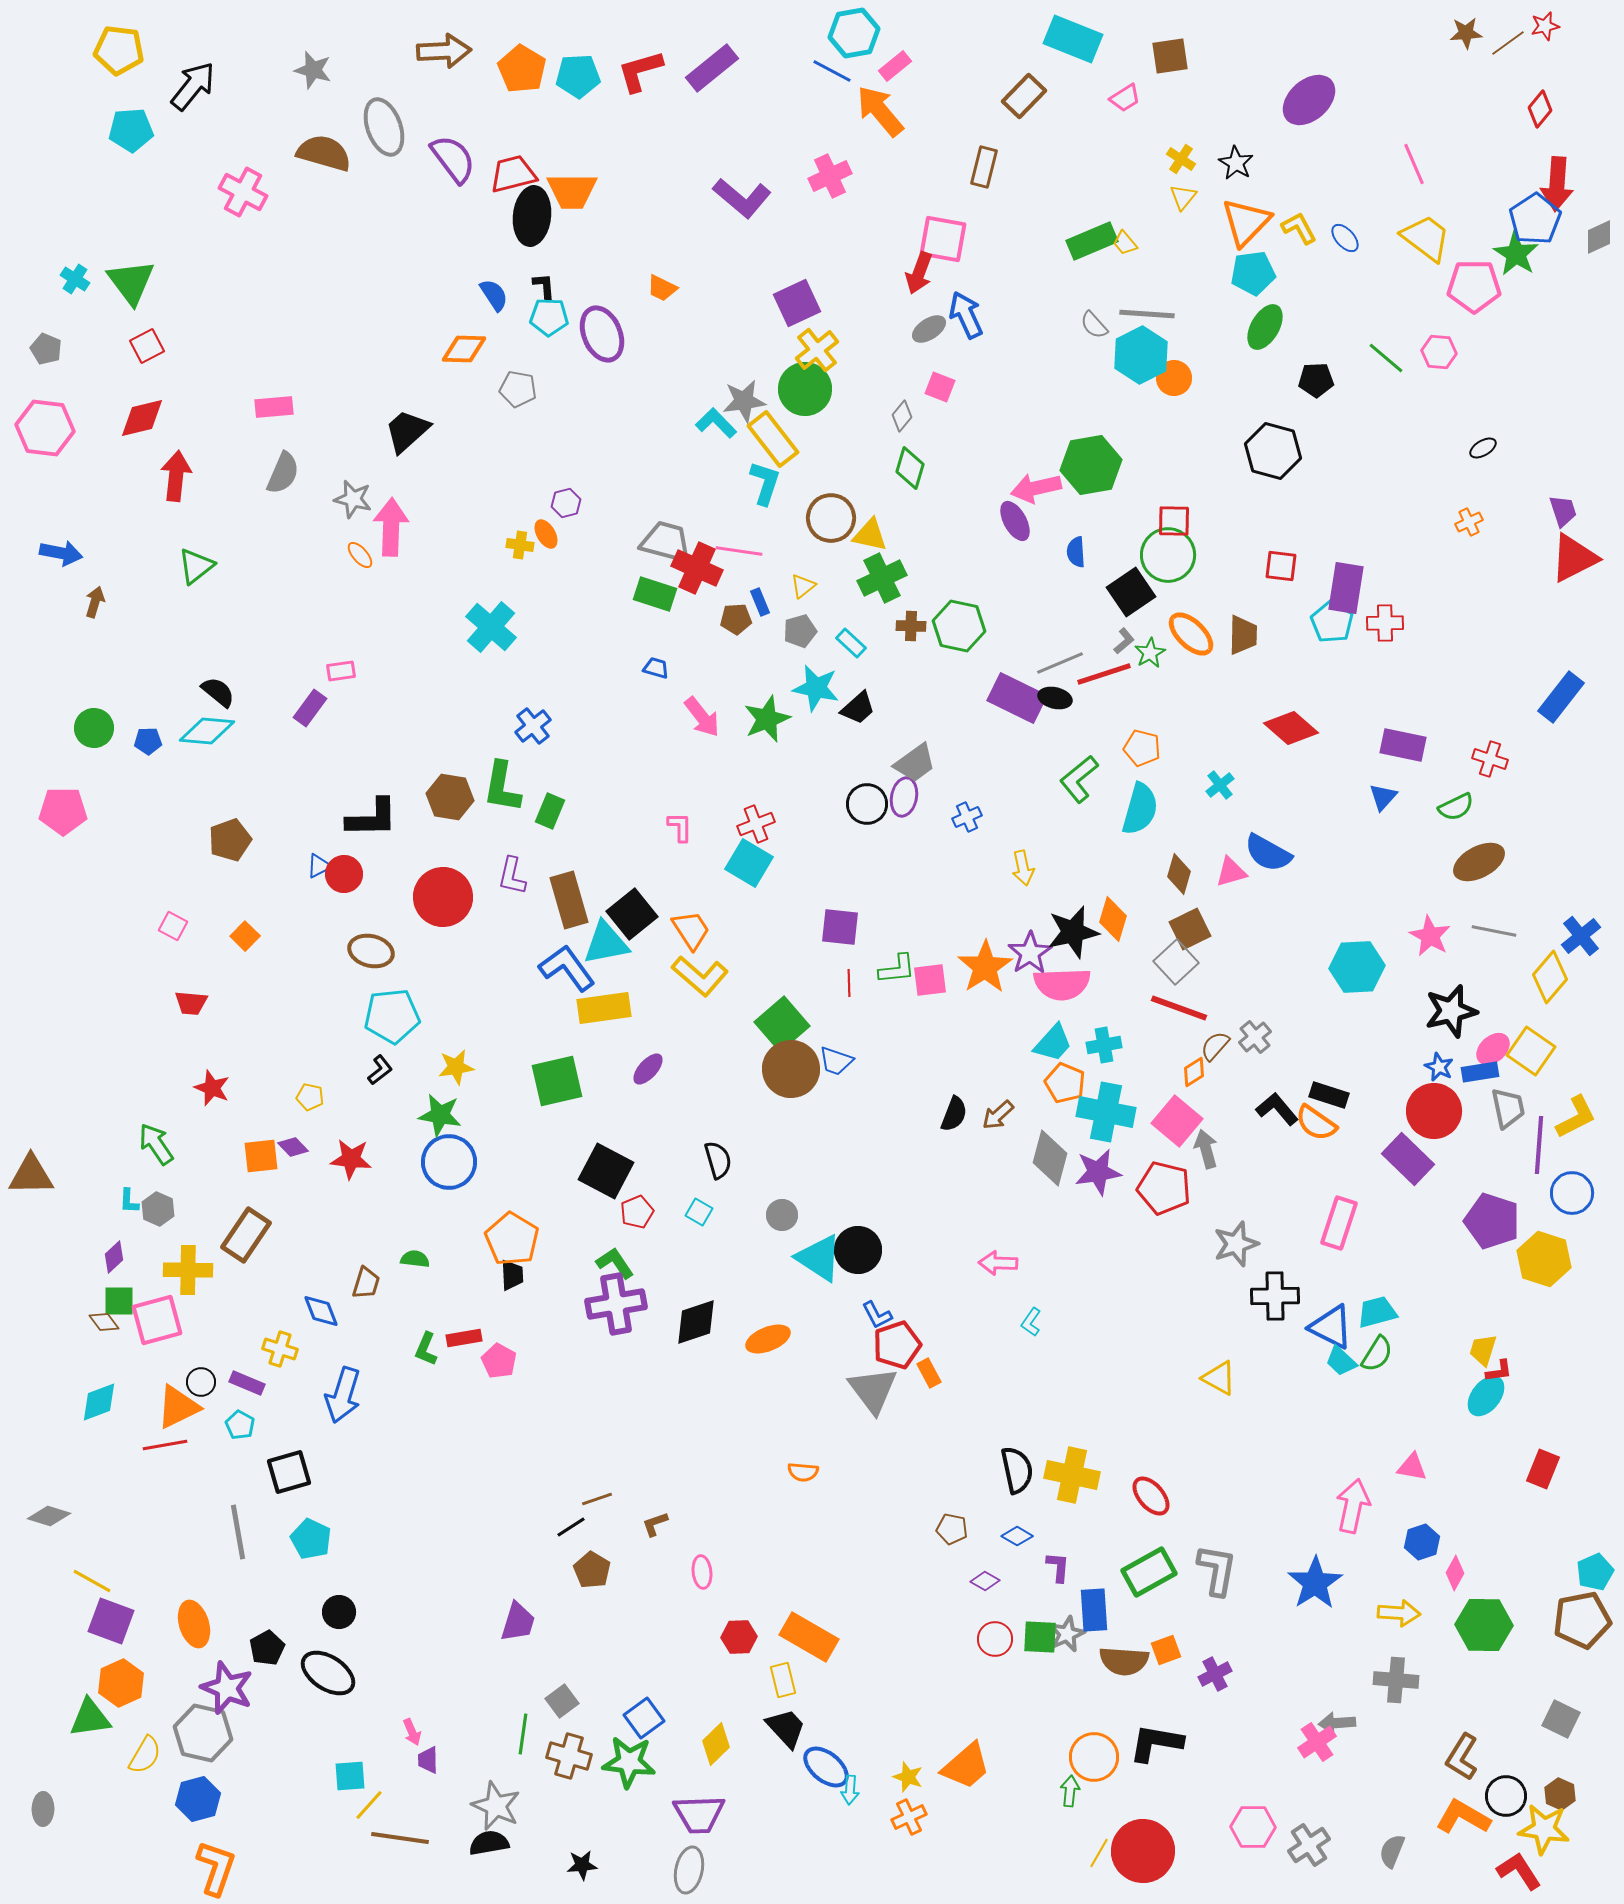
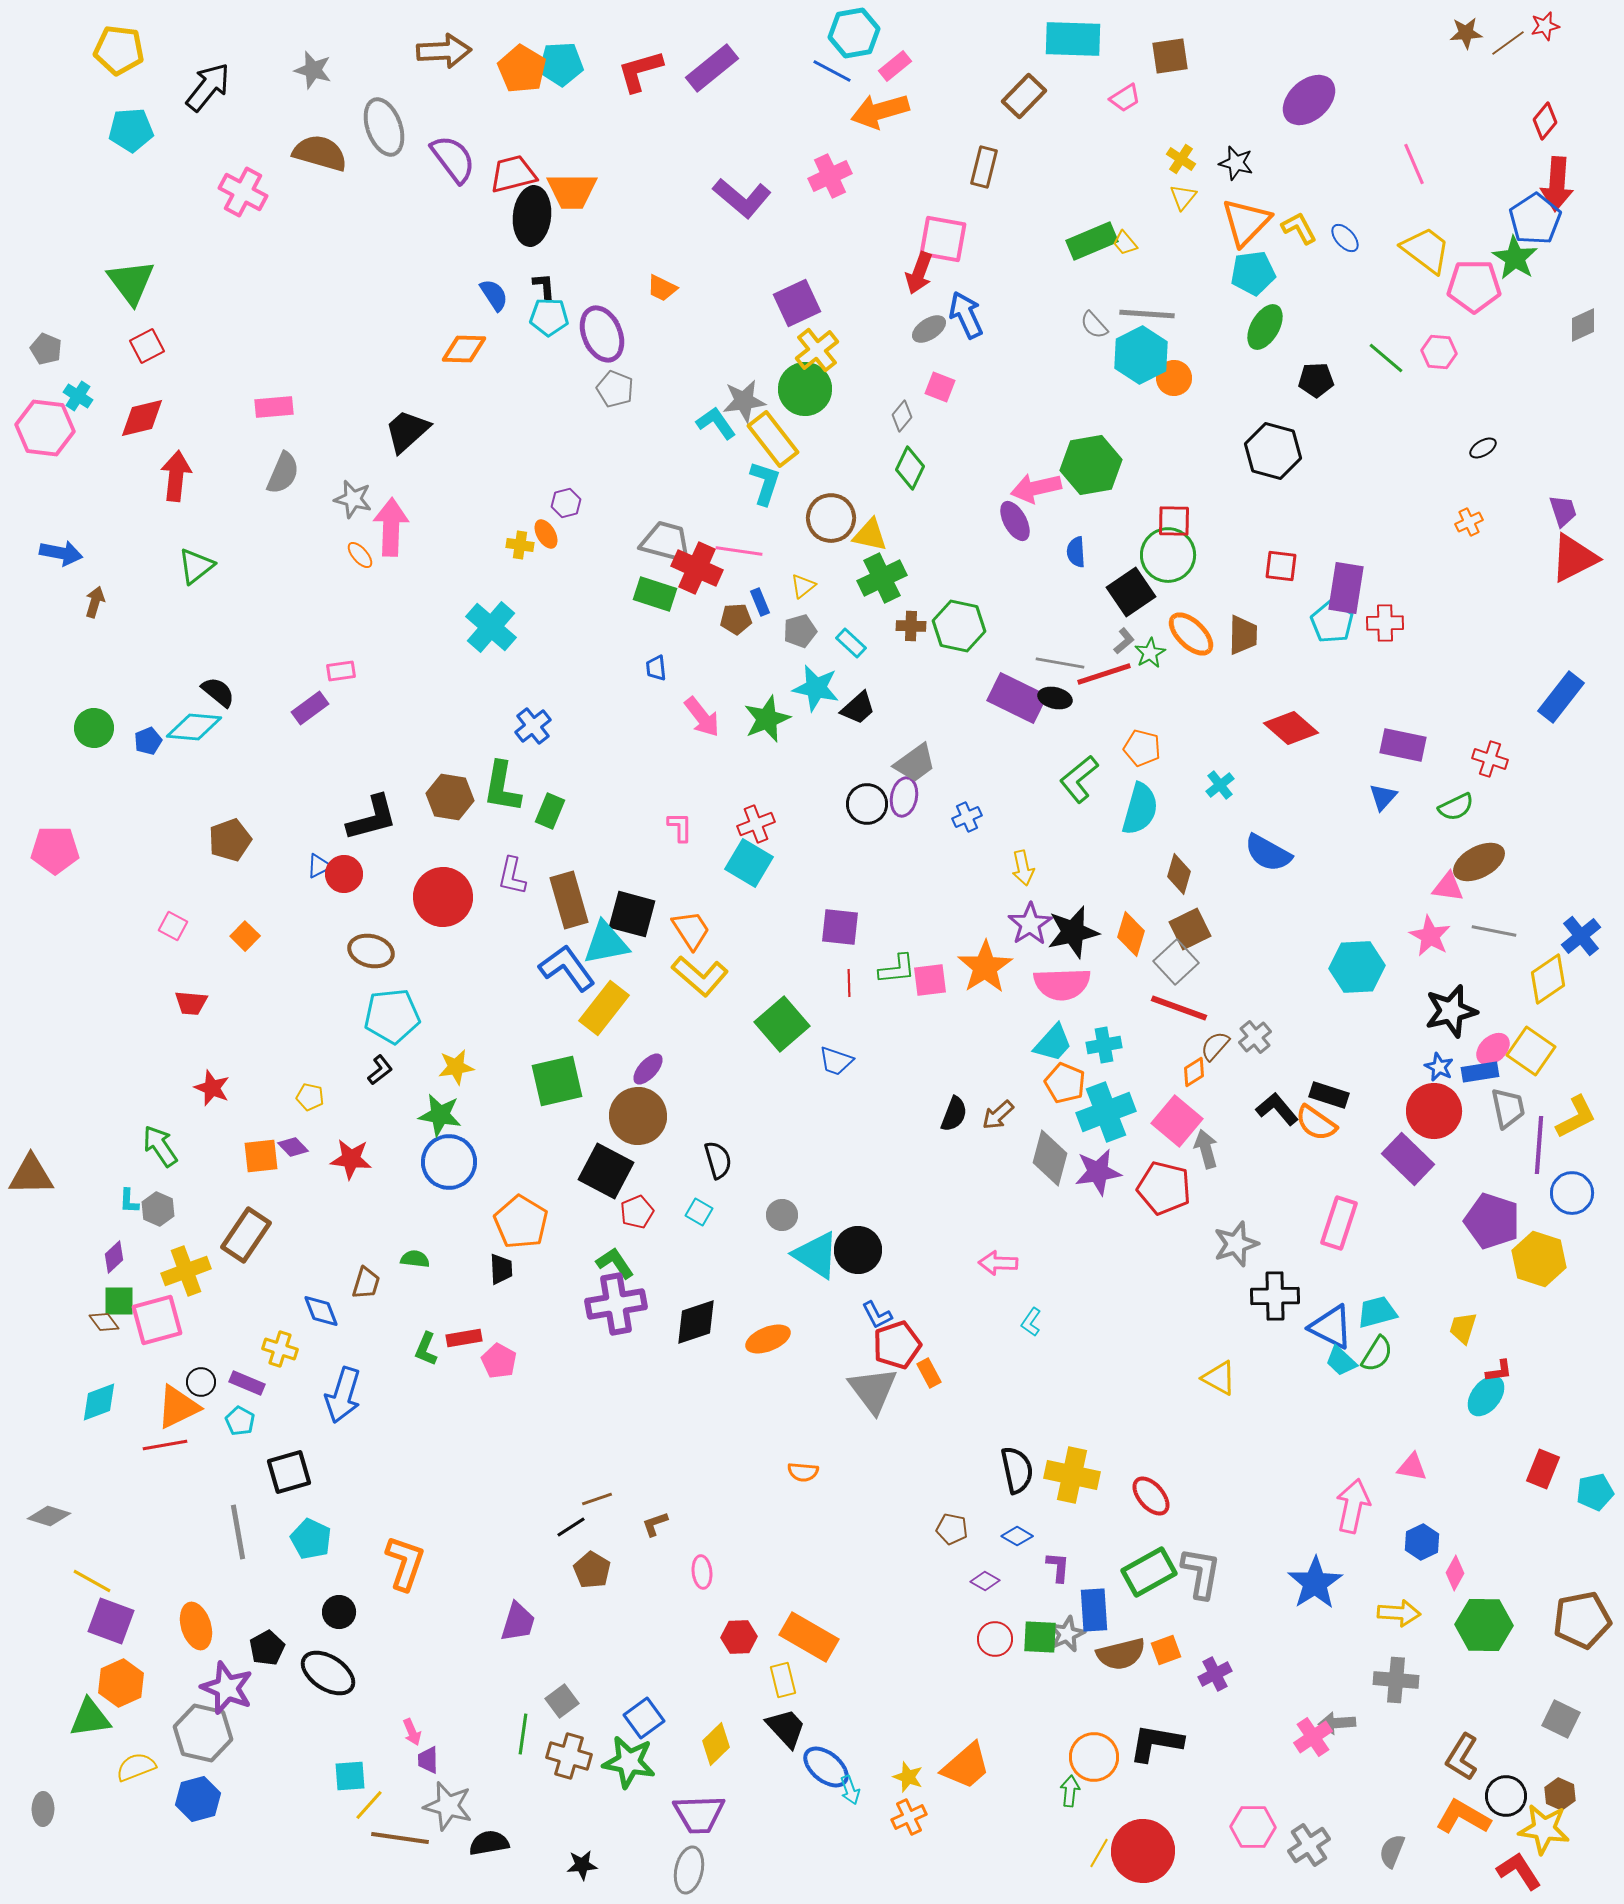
cyan rectangle at (1073, 39): rotated 20 degrees counterclockwise
cyan pentagon at (578, 76): moved 17 px left, 12 px up
black arrow at (193, 86): moved 15 px right, 1 px down
red diamond at (1540, 109): moved 5 px right, 12 px down
orange arrow at (880, 111): rotated 66 degrees counterclockwise
brown semicircle at (324, 153): moved 4 px left
black star at (1236, 163): rotated 16 degrees counterclockwise
gray diamond at (1599, 237): moved 16 px left, 88 px down
yellow trapezoid at (1426, 238): moved 12 px down
green star at (1516, 254): moved 1 px left, 4 px down
cyan cross at (75, 279): moved 3 px right, 117 px down
gray pentagon at (518, 389): moved 97 px right; rotated 12 degrees clockwise
cyan L-shape at (716, 423): rotated 9 degrees clockwise
green diamond at (910, 468): rotated 9 degrees clockwise
gray line at (1060, 663): rotated 33 degrees clockwise
blue trapezoid at (656, 668): rotated 112 degrees counterclockwise
purple rectangle at (310, 708): rotated 18 degrees clockwise
cyan diamond at (207, 731): moved 13 px left, 4 px up
blue pentagon at (148, 741): rotated 20 degrees counterclockwise
pink pentagon at (63, 811): moved 8 px left, 39 px down
black L-shape at (372, 818): rotated 14 degrees counterclockwise
pink triangle at (1231, 872): moved 217 px right, 15 px down; rotated 24 degrees clockwise
black square at (632, 914): rotated 36 degrees counterclockwise
orange diamond at (1113, 919): moved 18 px right, 15 px down
purple star at (1030, 953): moved 29 px up
yellow diamond at (1550, 977): moved 2 px left, 2 px down; rotated 15 degrees clockwise
yellow rectangle at (604, 1008): rotated 44 degrees counterclockwise
brown circle at (791, 1069): moved 153 px left, 47 px down
cyan cross at (1106, 1112): rotated 32 degrees counterclockwise
green arrow at (156, 1144): moved 4 px right, 2 px down
orange pentagon at (512, 1239): moved 9 px right, 17 px up
cyan triangle at (819, 1258): moved 3 px left, 3 px up
yellow hexagon at (1544, 1259): moved 5 px left
yellow cross at (188, 1270): moved 2 px left, 1 px down; rotated 21 degrees counterclockwise
black trapezoid at (512, 1275): moved 11 px left, 6 px up
yellow trapezoid at (1483, 1350): moved 20 px left, 22 px up
cyan pentagon at (240, 1425): moved 4 px up
blue hexagon at (1422, 1542): rotated 8 degrees counterclockwise
gray L-shape at (1217, 1570): moved 16 px left, 3 px down
cyan pentagon at (1595, 1572): moved 80 px up; rotated 12 degrees clockwise
orange ellipse at (194, 1624): moved 2 px right, 2 px down
brown semicircle at (1124, 1661): moved 3 px left, 7 px up; rotated 18 degrees counterclockwise
pink cross at (1317, 1742): moved 4 px left, 5 px up
yellow semicircle at (145, 1755): moved 9 px left, 12 px down; rotated 141 degrees counterclockwise
green star at (629, 1762): rotated 4 degrees clockwise
cyan arrow at (850, 1790): rotated 24 degrees counterclockwise
gray star at (496, 1806): moved 48 px left; rotated 9 degrees counterclockwise
orange L-shape at (216, 1868): moved 189 px right, 305 px up
